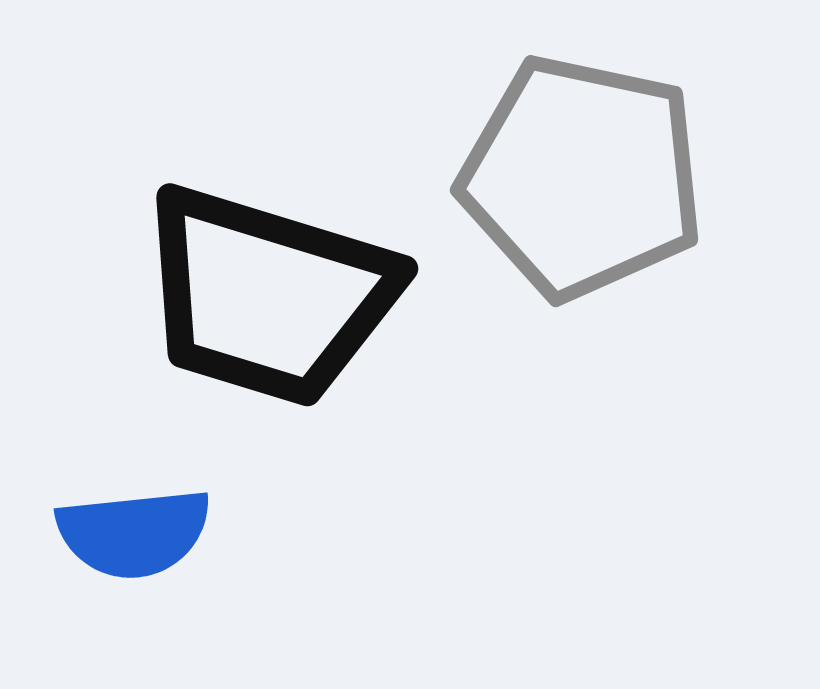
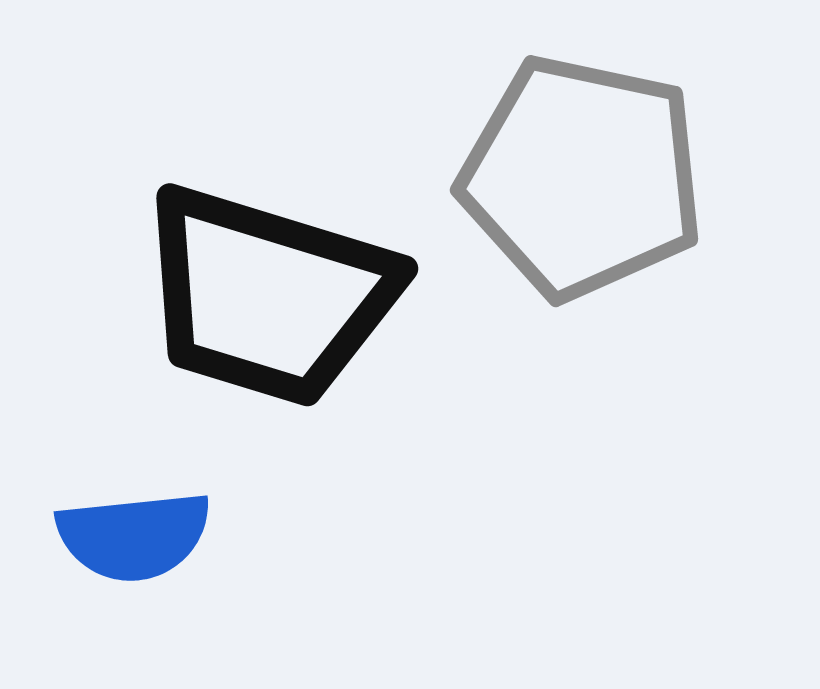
blue semicircle: moved 3 px down
